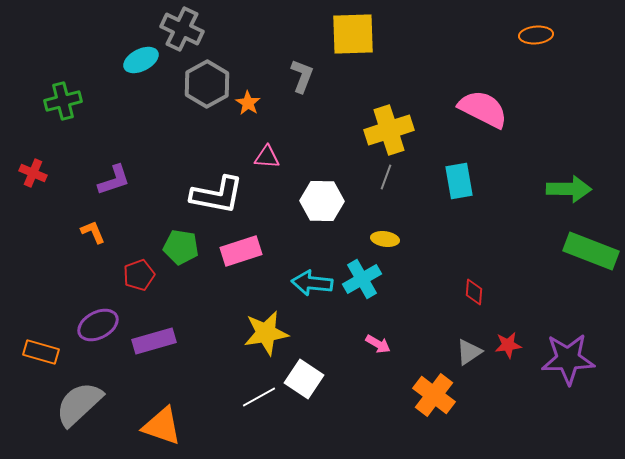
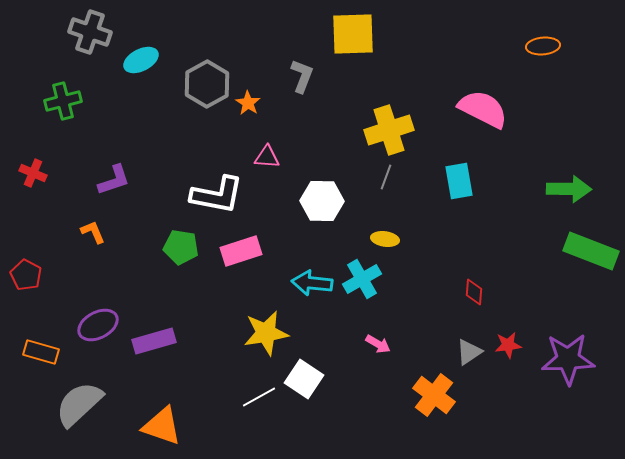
gray cross: moved 92 px left, 3 px down; rotated 6 degrees counterclockwise
orange ellipse: moved 7 px right, 11 px down
red pentagon: moved 113 px left; rotated 24 degrees counterclockwise
